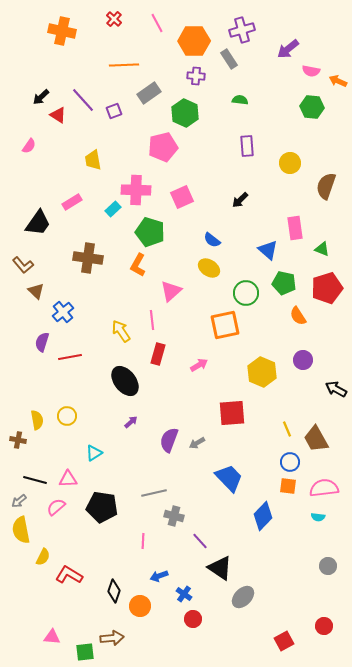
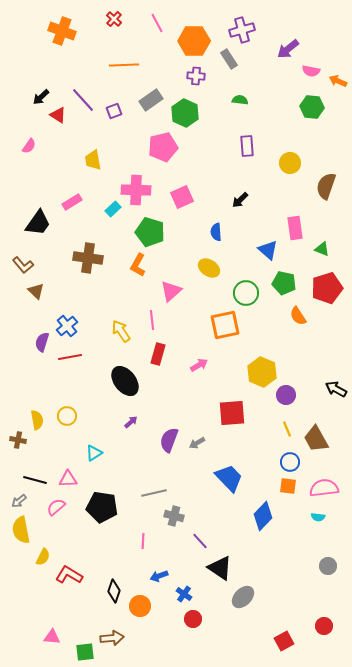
orange cross at (62, 31): rotated 8 degrees clockwise
gray rectangle at (149, 93): moved 2 px right, 7 px down
blue semicircle at (212, 240): moved 4 px right, 8 px up; rotated 48 degrees clockwise
blue cross at (63, 312): moved 4 px right, 14 px down
purple circle at (303, 360): moved 17 px left, 35 px down
